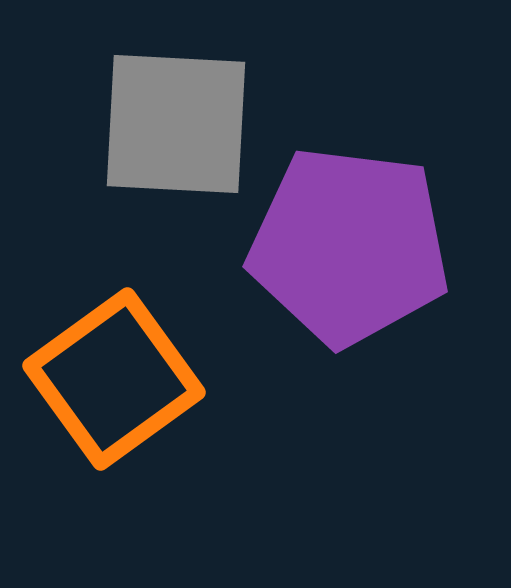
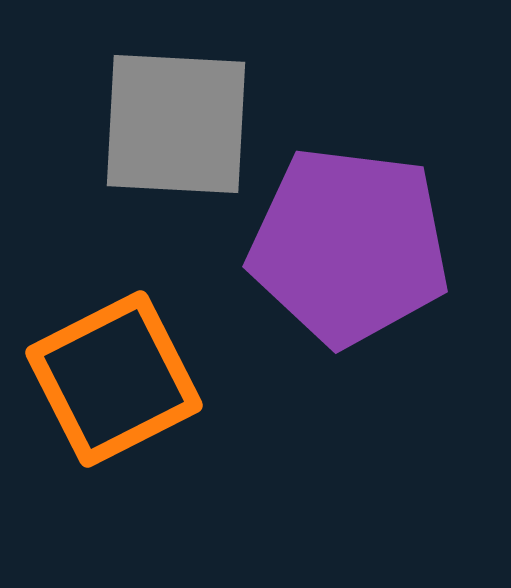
orange square: rotated 9 degrees clockwise
